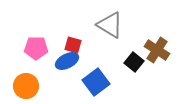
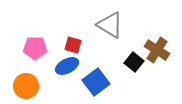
pink pentagon: moved 1 px left
blue ellipse: moved 5 px down
